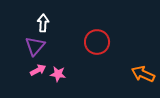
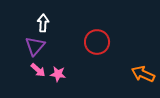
pink arrow: rotated 70 degrees clockwise
